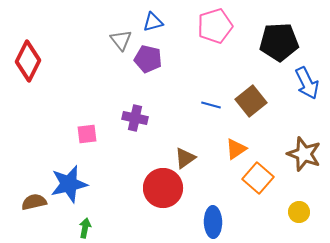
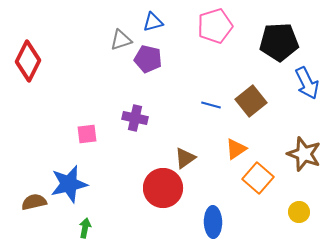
gray triangle: rotated 50 degrees clockwise
